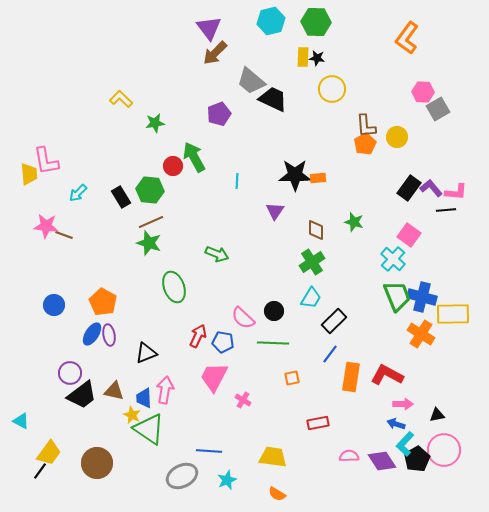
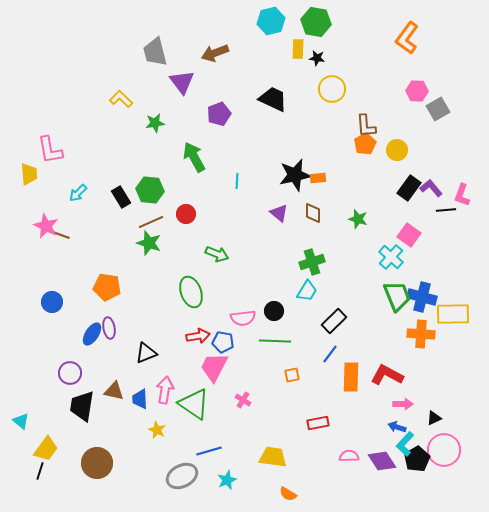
green hexagon at (316, 22): rotated 8 degrees clockwise
purple triangle at (209, 28): moved 27 px left, 54 px down
brown arrow at (215, 53): rotated 24 degrees clockwise
yellow rectangle at (303, 57): moved 5 px left, 8 px up
gray trapezoid at (251, 81): moved 96 px left, 29 px up; rotated 36 degrees clockwise
pink hexagon at (423, 92): moved 6 px left, 1 px up
yellow circle at (397, 137): moved 13 px down
pink L-shape at (46, 161): moved 4 px right, 11 px up
red circle at (173, 166): moved 13 px right, 48 px down
black star at (295, 175): rotated 12 degrees counterclockwise
pink L-shape at (456, 192): moved 6 px right, 3 px down; rotated 105 degrees clockwise
purple triangle at (275, 211): moved 4 px right, 2 px down; rotated 24 degrees counterclockwise
green star at (354, 222): moved 4 px right, 3 px up
pink star at (46, 226): rotated 20 degrees clockwise
brown diamond at (316, 230): moved 3 px left, 17 px up
brown line at (64, 235): moved 3 px left
cyan cross at (393, 259): moved 2 px left, 2 px up
green cross at (312, 262): rotated 15 degrees clockwise
green ellipse at (174, 287): moved 17 px right, 5 px down
cyan trapezoid at (311, 298): moved 4 px left, 7 px up
orange pentagon at (103, 302): moved 4 px right, 15 px up; rotated 20 degrees counterclockwise
blue circle at (54, 305): moved 2 px left, 3 px up
pink semicircle at (243, 318): rotated 50 degrees counterclockwise
orange cross at (421, 334): rotated 28 degrees counterclockwise
purple ellipse at (109, 335): moved 7 px up
red arrow at (198, 336): rotated 55 degrees clockwise
green line at (273, 343): moved 2 px right, 2 px up
pink trapezoid at (214, 377): moved 10 px up
orange rectangle at (351, 377): rotated 8 degrees counterclockwise
orange square at (292, 378): moved 3 px up
black trapezoid at (82, 395): moved 11 px down; rotated 136 degrees clockwise
blue trapezoid at (144, 398): moved 4 px left, 1 px down
yellow star at (132, 415): moved 25 px right, 15 px down
black triangle at (437, 415): moved 3 px left, 3 px down; rotated 14 degrees counterclockwise
cyan triangle at (21, 421): rotated 12 degrees clockwise
blue arrow at (396, 424): moved 1 px right, 3 px down
green triangle at (149, 429): moved 45 px right, 25 px up
blue line at (209, 451): rotated 20 degrees counterclockwise
yellow trapezoid at (49, 453): moved 3 px left, 4 px up
black line at (40, 471): rotated 18 degrees counterclockwise
orange semicircle at (277, 494): moved 11 px right
